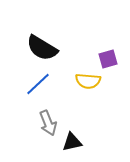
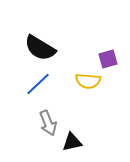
black semicircle: moved 2 px left
